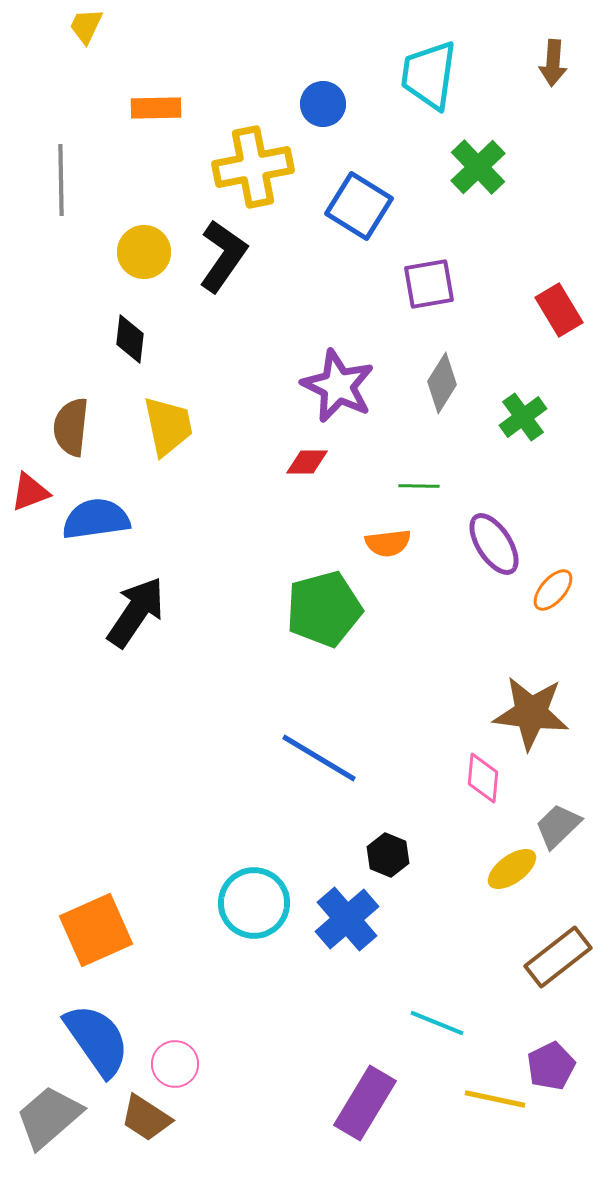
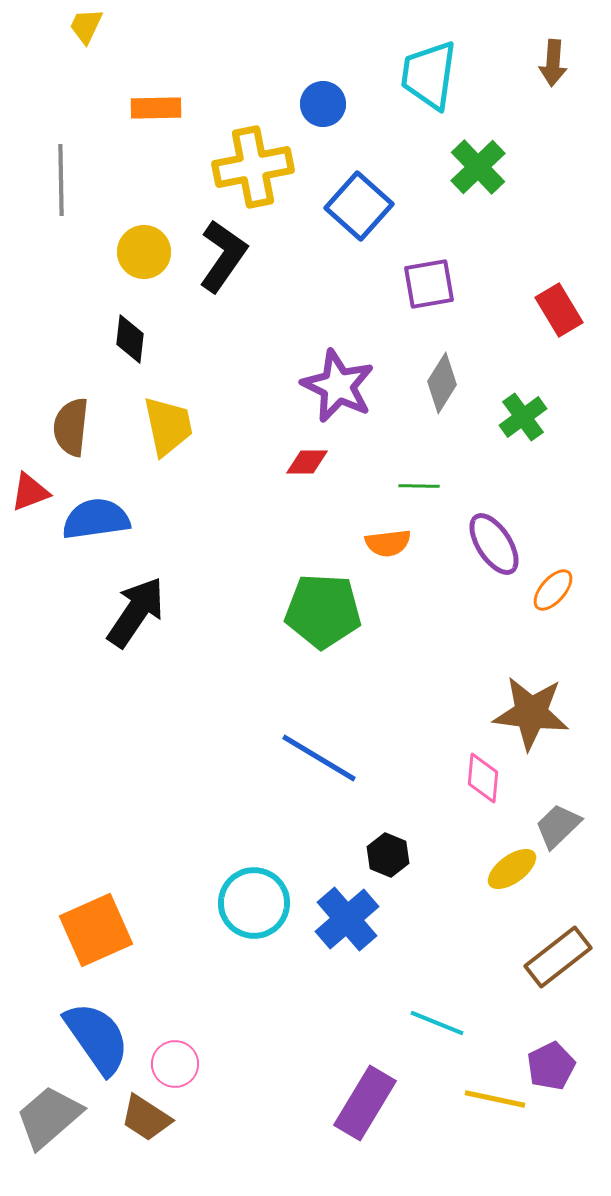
blue square at (359, 206): rotated 10 degrees clockwise
green pentagon at (324, 609): moved 1 px left, 2 px down; rotated 18 degrees clockwise
blue semicircle at (97, 1040): moved 2 px up
